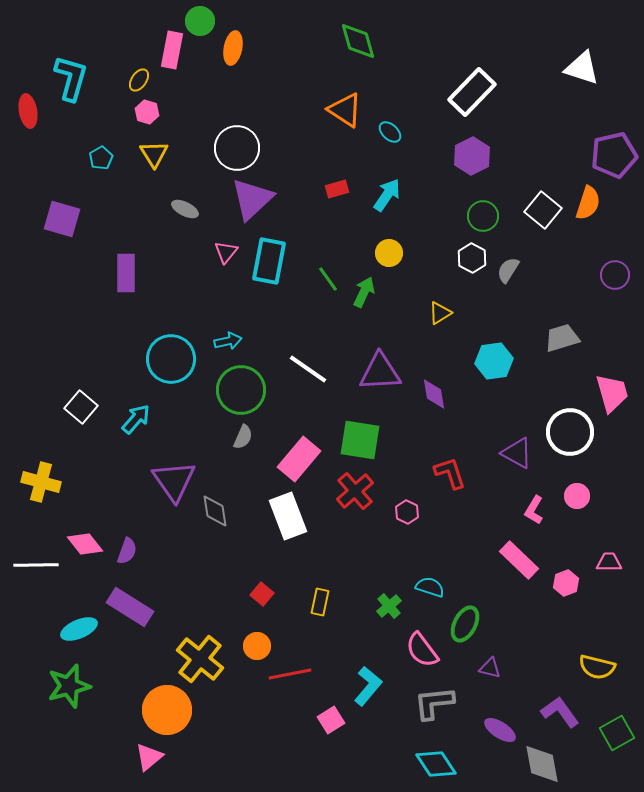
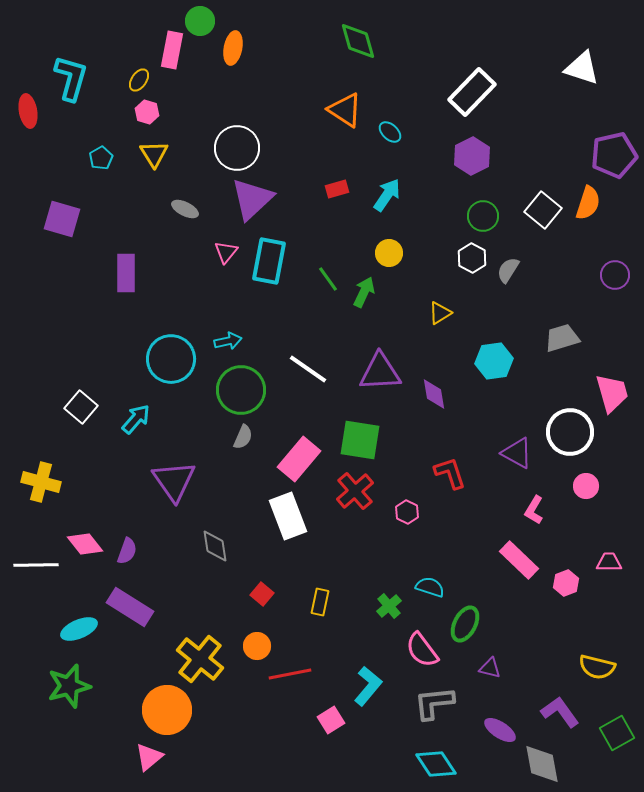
pink circle at (577, 496): moved 9 px right, 10 px up
gray diamond at (215, 511): moved 35 px down
